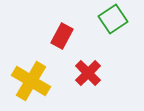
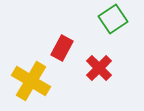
red rectangle: moved 12 px down
red cross: moved 11 px right, 5 px up
